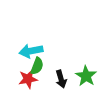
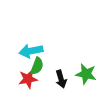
green star: moved 2 px up; rotated 20 degrees counterclockwise
